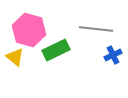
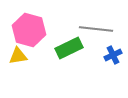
green rectangle: moved 13 px right, 2 px up
yellow triangle: moved 3 px right, 1 px up; rotated 48 degrees counterclockwise
